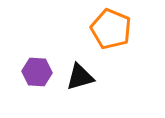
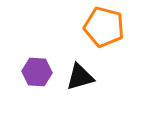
orange pentagon: moved 7 px left, 2 px up; rotated 9 degrees counterclockwise
